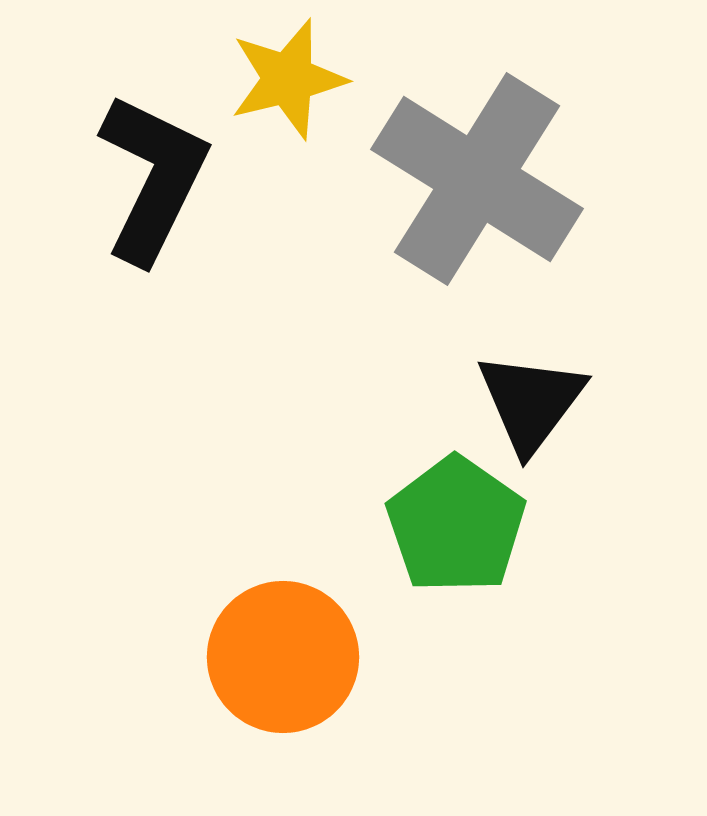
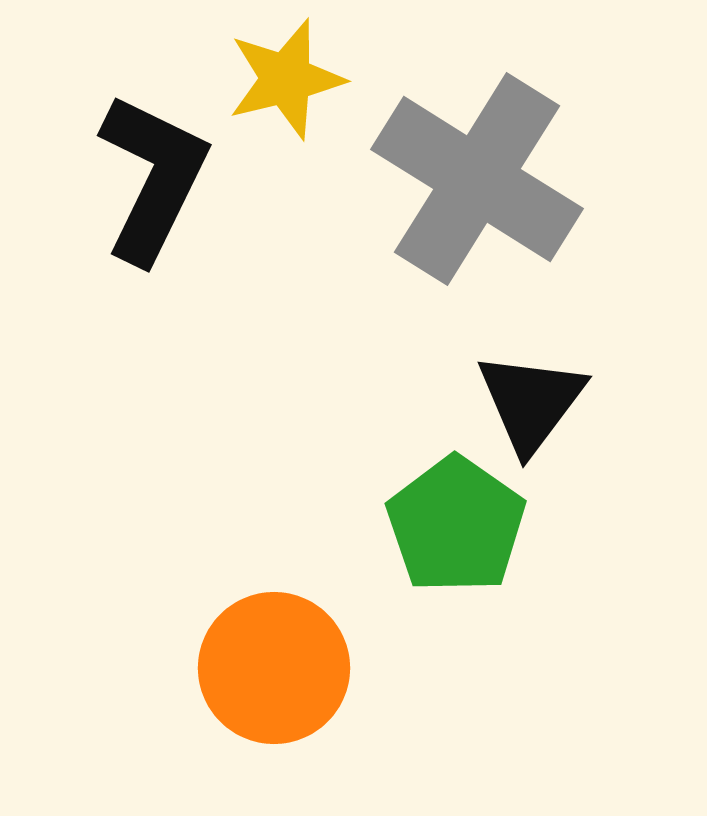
yellow star: moved 2 px left
orange circle: moved 9 px left, 11 px down
